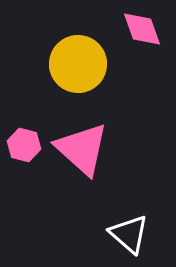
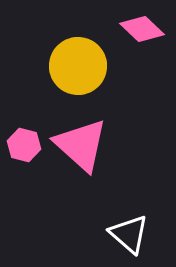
pink diamond: rotated 27 degrees counterclockwise
yellow circle: moved 2 px down
pink triangle: moved 1 px left, 4 px up
